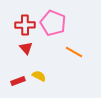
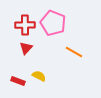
red triangle: rotated 24 degrees clockwise
red rectangle: rotated 40 degrees clockwise
